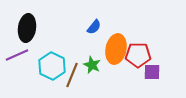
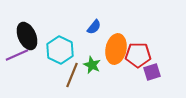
black ellipse: moved 8 px down; rotated 32 degrees counterclockwise
cyan hexagon: moved 8 px right, 16 px up
purple square: rotated 18 degrees counterclockwise
